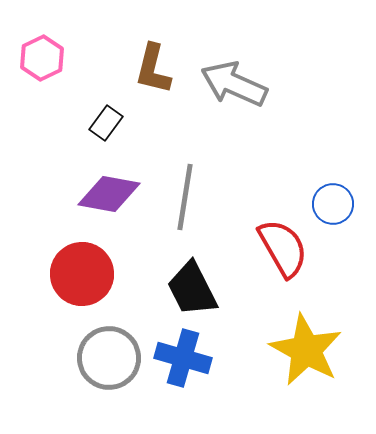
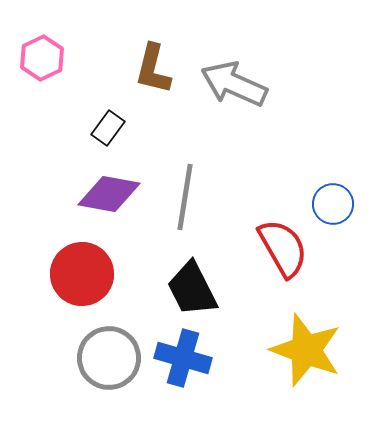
black rectangle: moved 2 px right, 5 px down
yellow star: rotated 8 degrees counterclockwise
